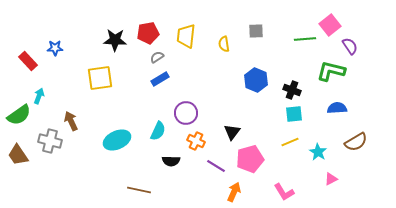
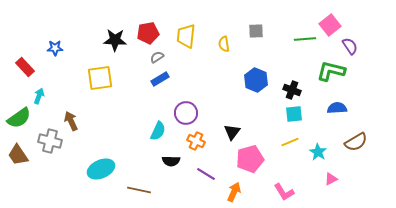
red rectangle: moved 3 px left, 6 px down
green semicircle: moved 3 px down
cyan ellipse: moved 16 px left, 29 px down
purple line: moved 10 px left, 8 px down
